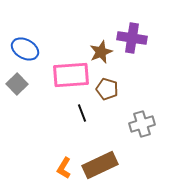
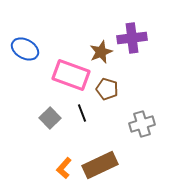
purple cross: rotated 16 degrees counterclockwise
pink rectangle: rotated 24 degrees clockwise
gray square: moved 33 px right, 34 px down
orange L-shape: rotated 10 degrees clockwise
